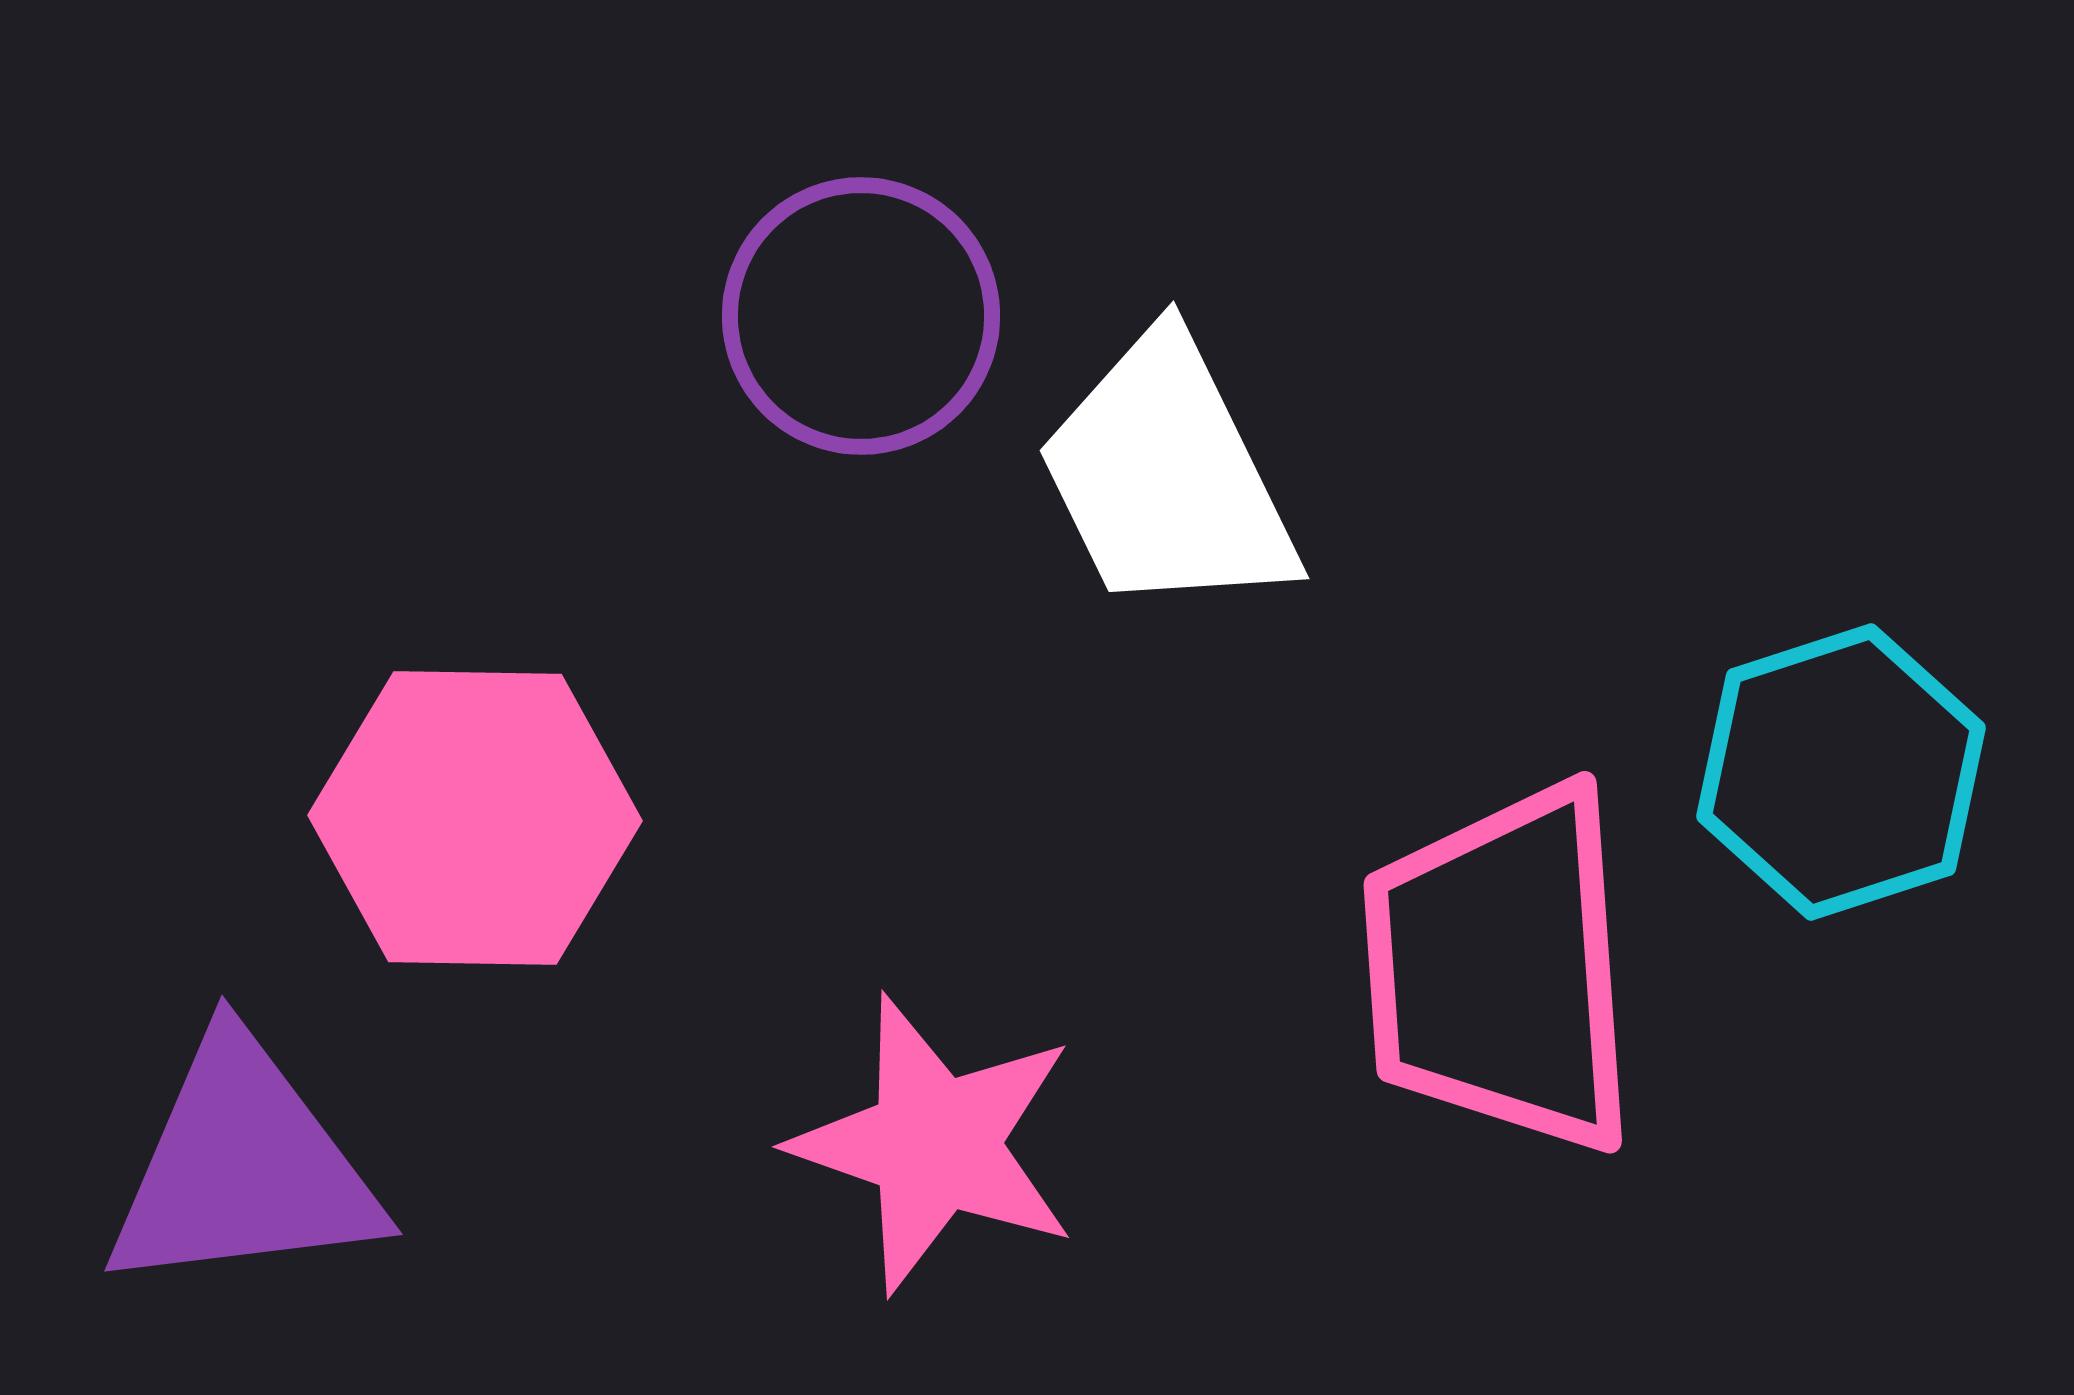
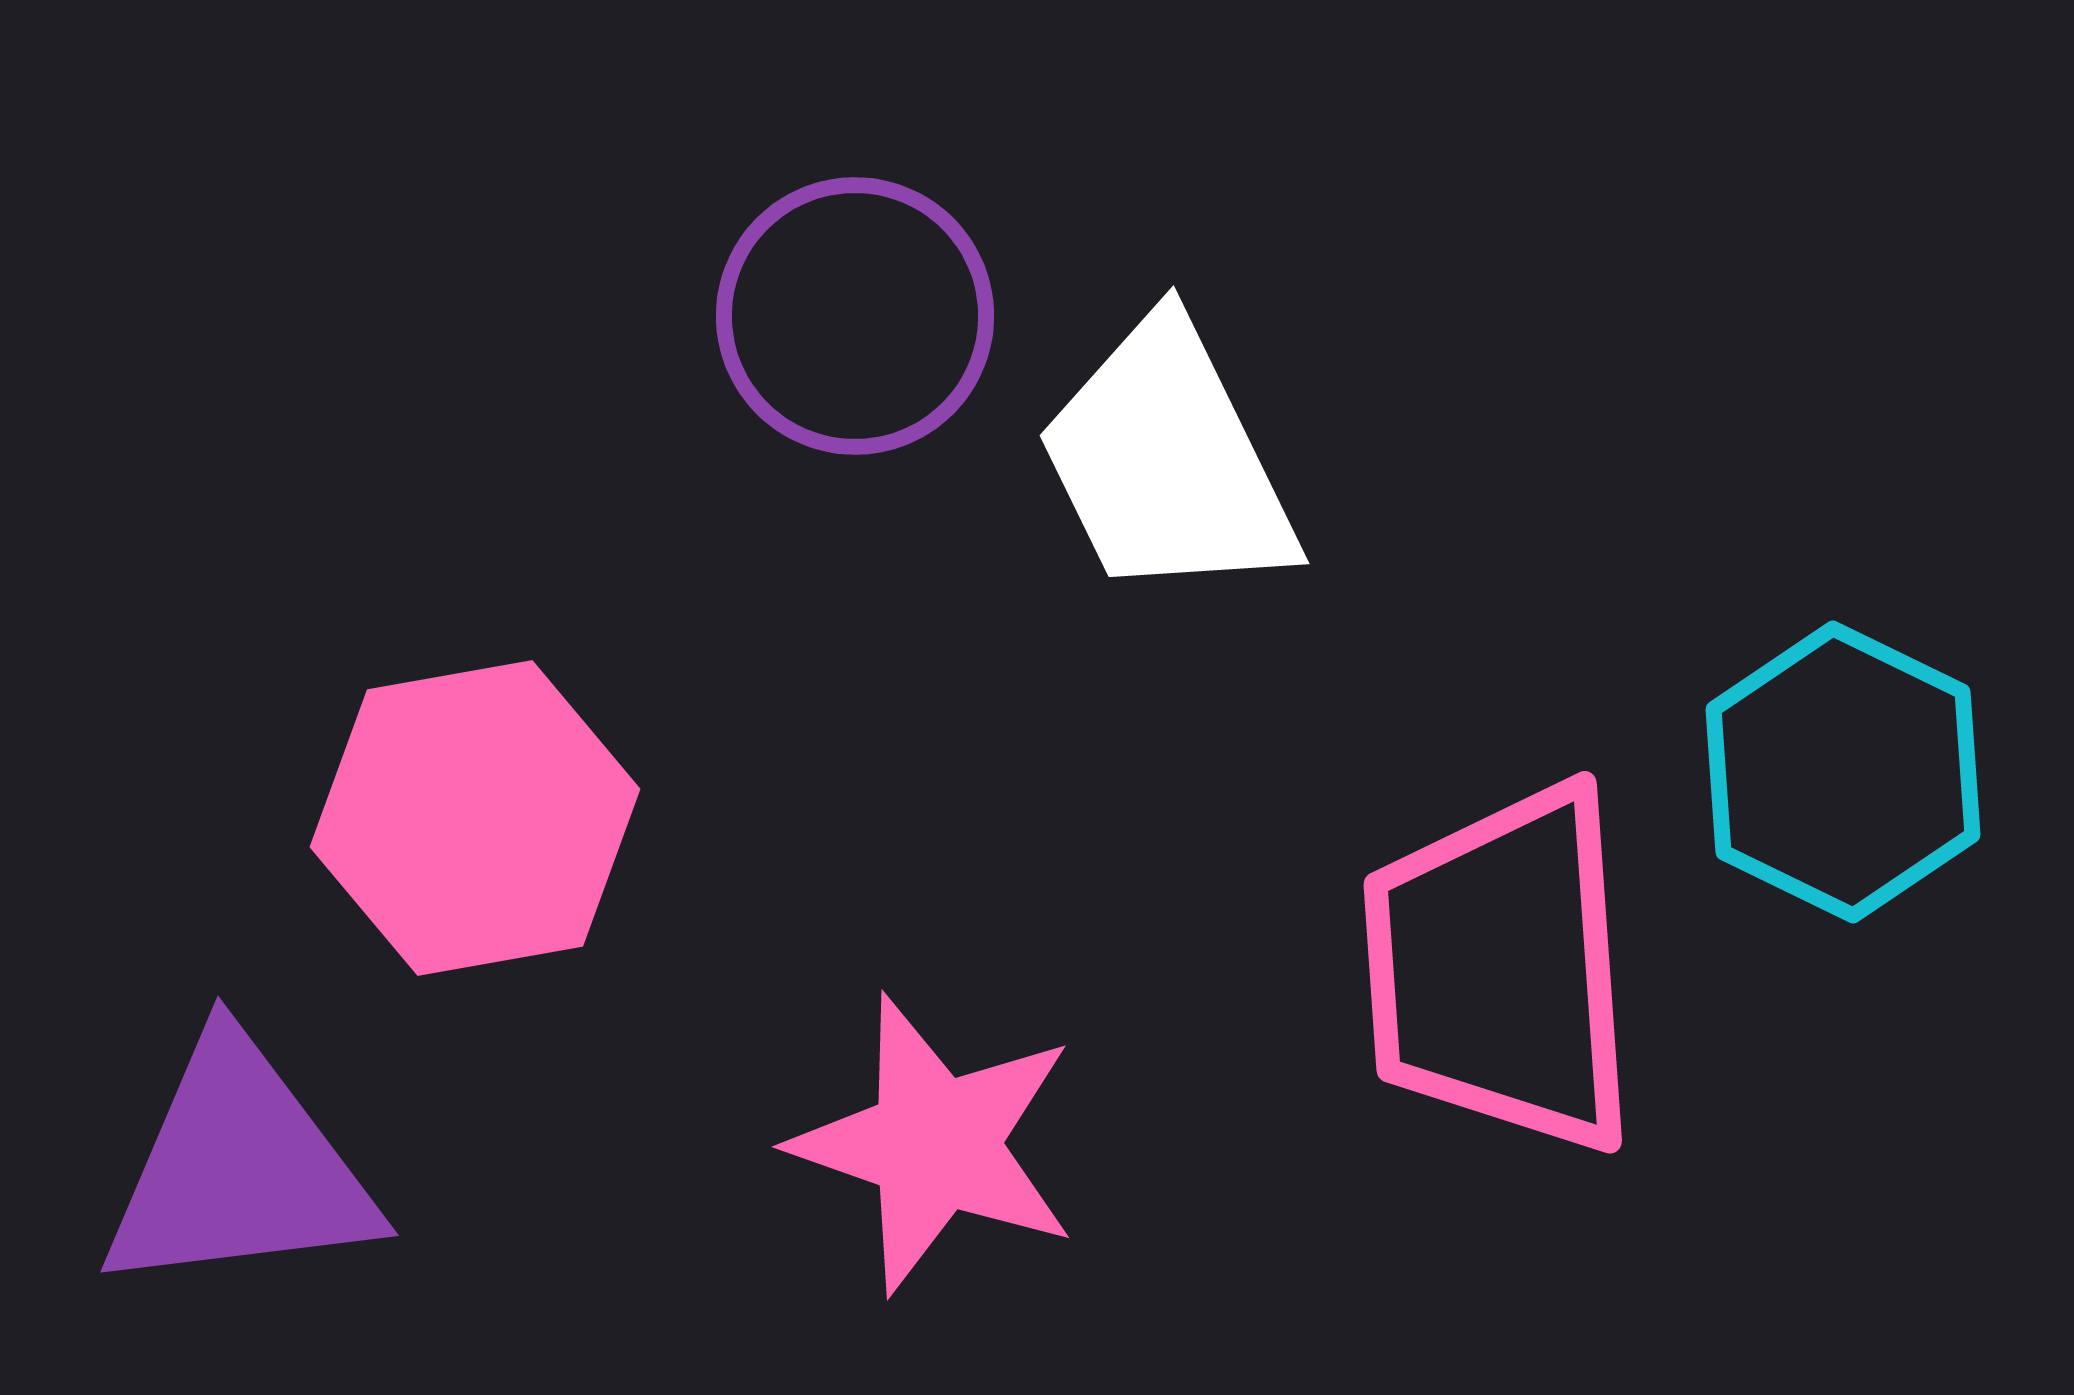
purple circle: moved 6 px left
white trapezoid: moved 15 px up
cyan hexagon: moved 2 px right; rotated 16 degrees counterclockwise
pink hexagon: rotated 11 degrees counterclockwise
purple triangle: moved 4 px left, 1 px down
